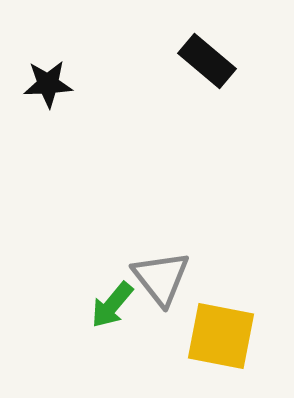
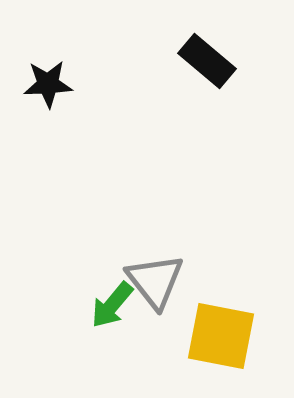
gray triangle: moved 6 px left, 3 px down
